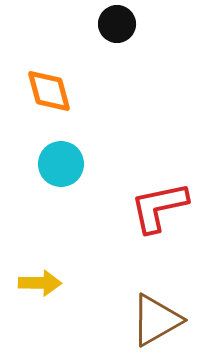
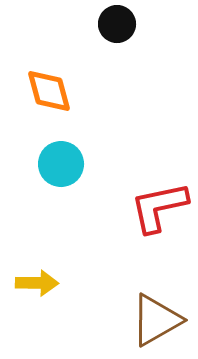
yellow arrow: moved 3 px left
